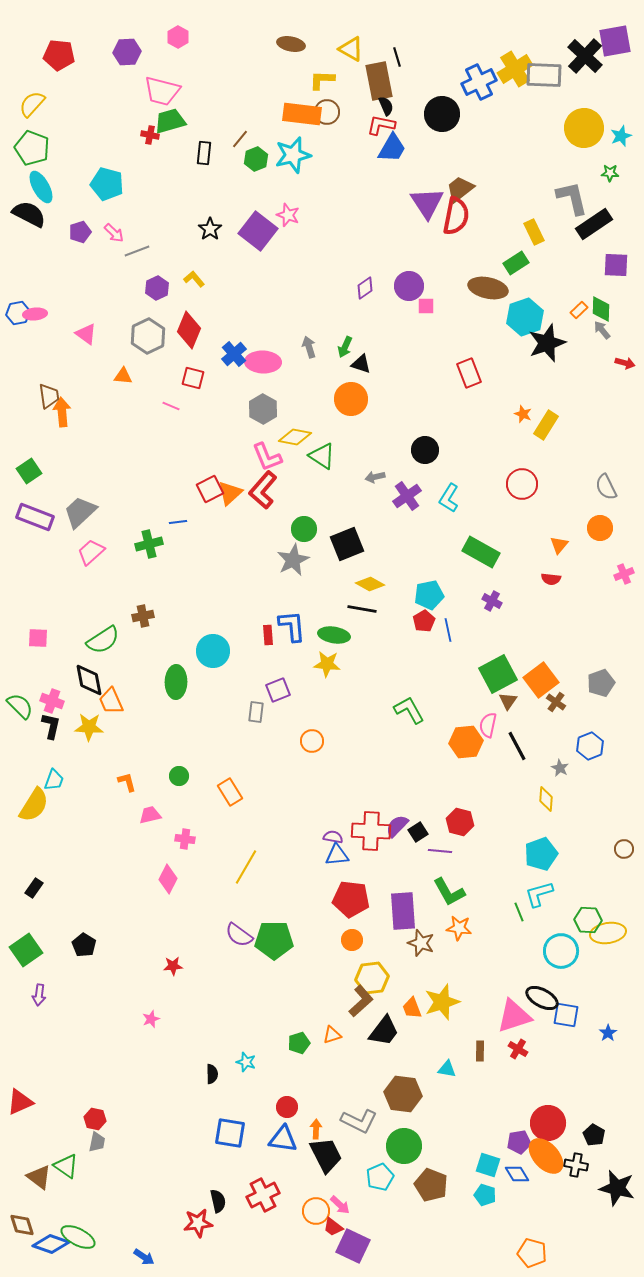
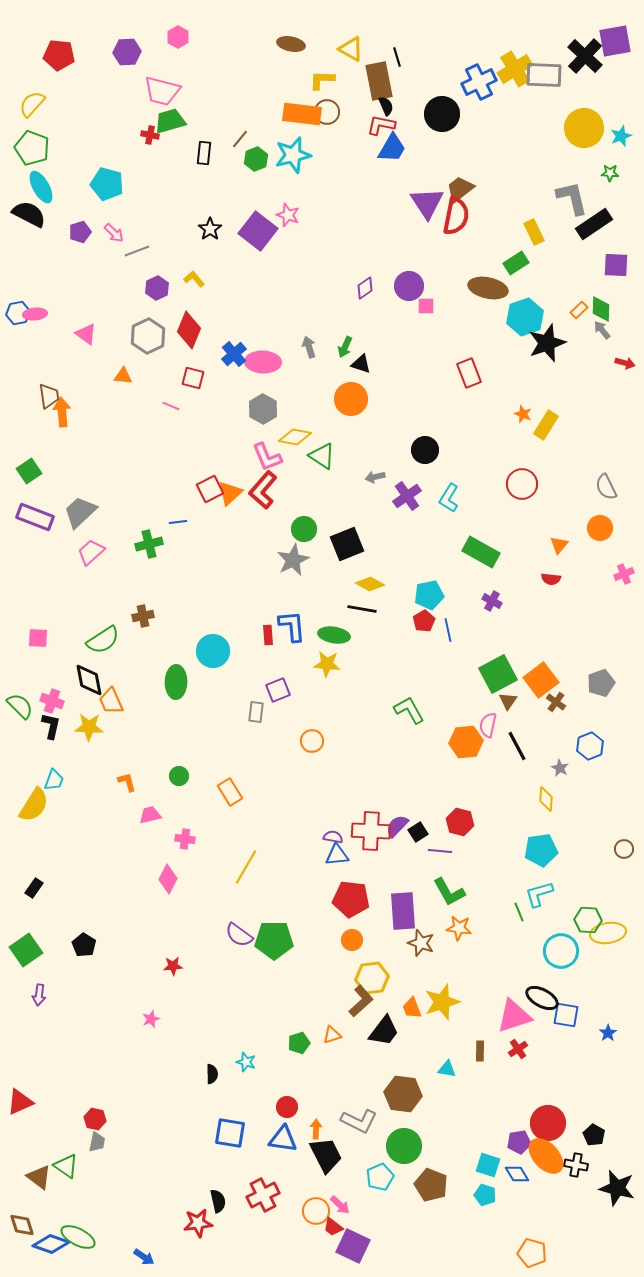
cyan pentagon at (541, 854): moved 4 px up; rotated 12 degrees clockwise
red cross at (518, 1049): rotated 24 degrees clockwise
